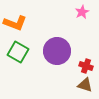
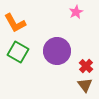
pink star: moved 6 px left
orange L-shape: rotated 40 degrees clockwise
red cross: rotated 24 degrees clockwise
brown triangle: rotated 35 degrees clockwise
